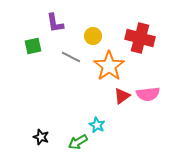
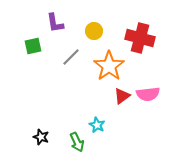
yellow circle: moved 1 px right, 5 px up
gray line: rotated 72 degrees counterclockwise
green arrow: moved 1 px left; rotated 84 degrees counterclockwise
